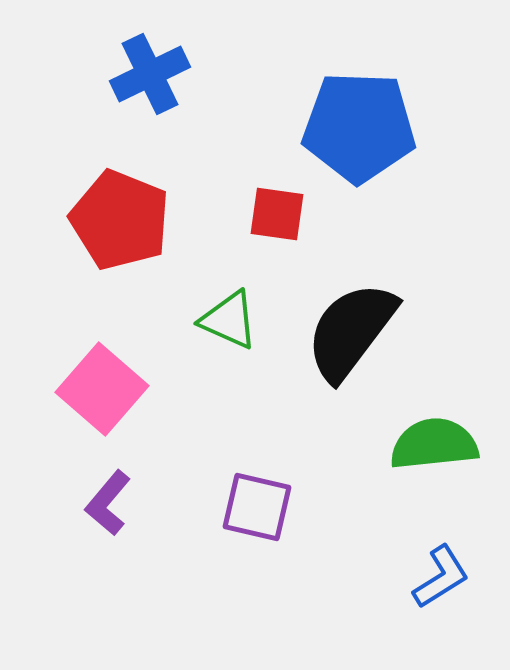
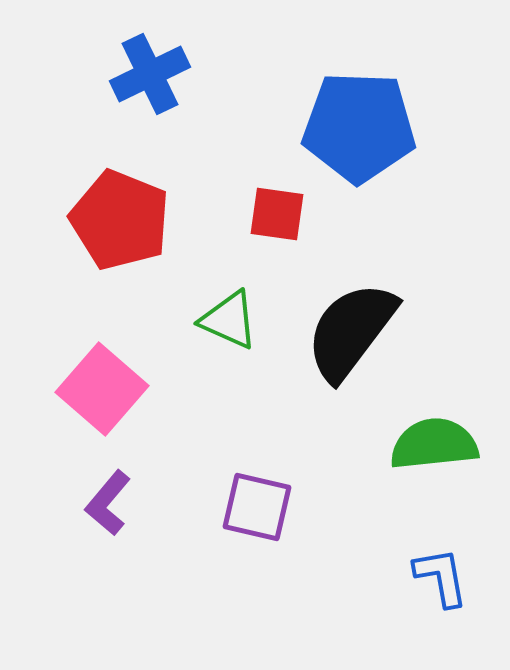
blue L-shape: rotated 68 degrees counterclockwise
